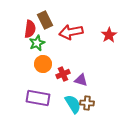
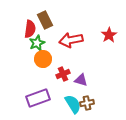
red arrow: moved 8 px down
orange circle: moved 5 px up
purple rectangle: rotated 30 degrees counterclockwise
brown cross: rotated 16 degrees counterclockwise
